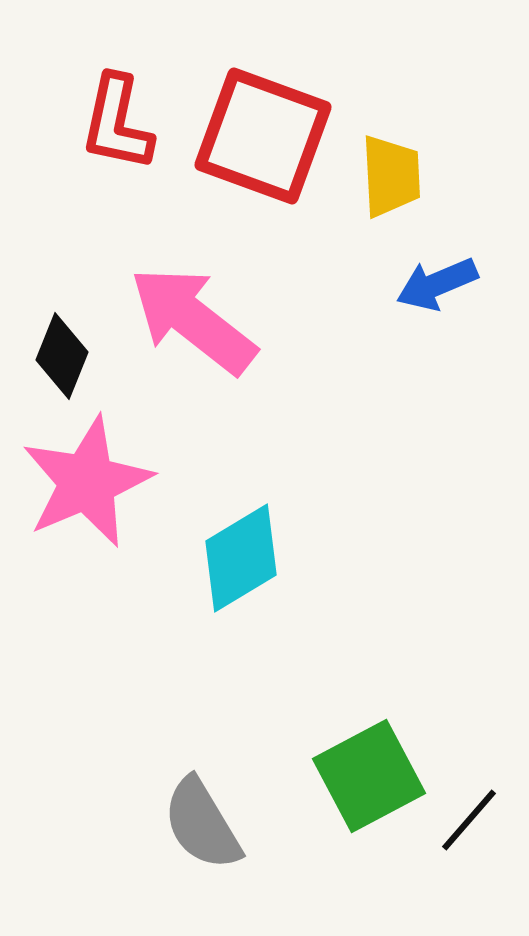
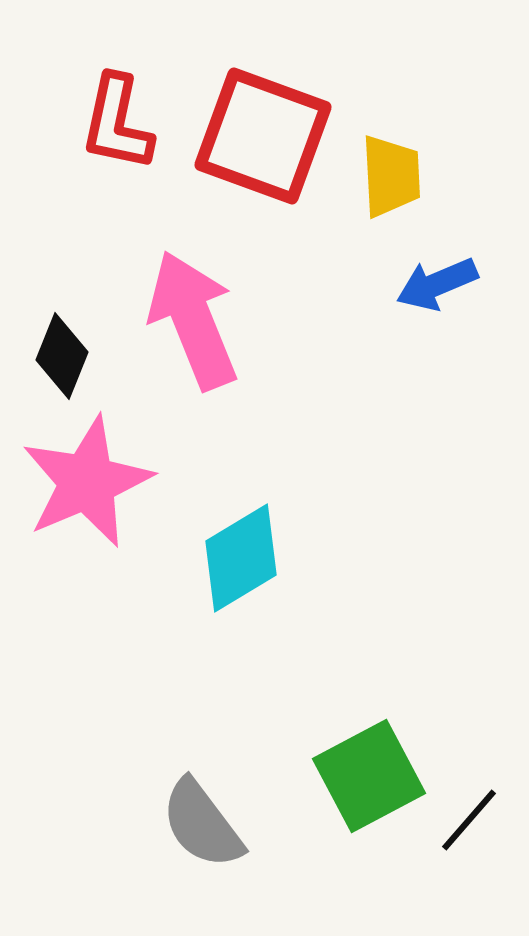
pink arrow: rotated 30 degrees clockwise
gray semicircle: rotated 6 degrees counterclockwise
